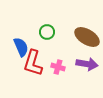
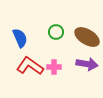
green circle: moved 9 px right
blue semicircle: moved 1 px left, 9 px up
red L-shape: moved 3 px left, 3 px down; rotated 108 degrees clockwise
pink cross: moved 4 px left; rotated 16 degrees counterclockwise
